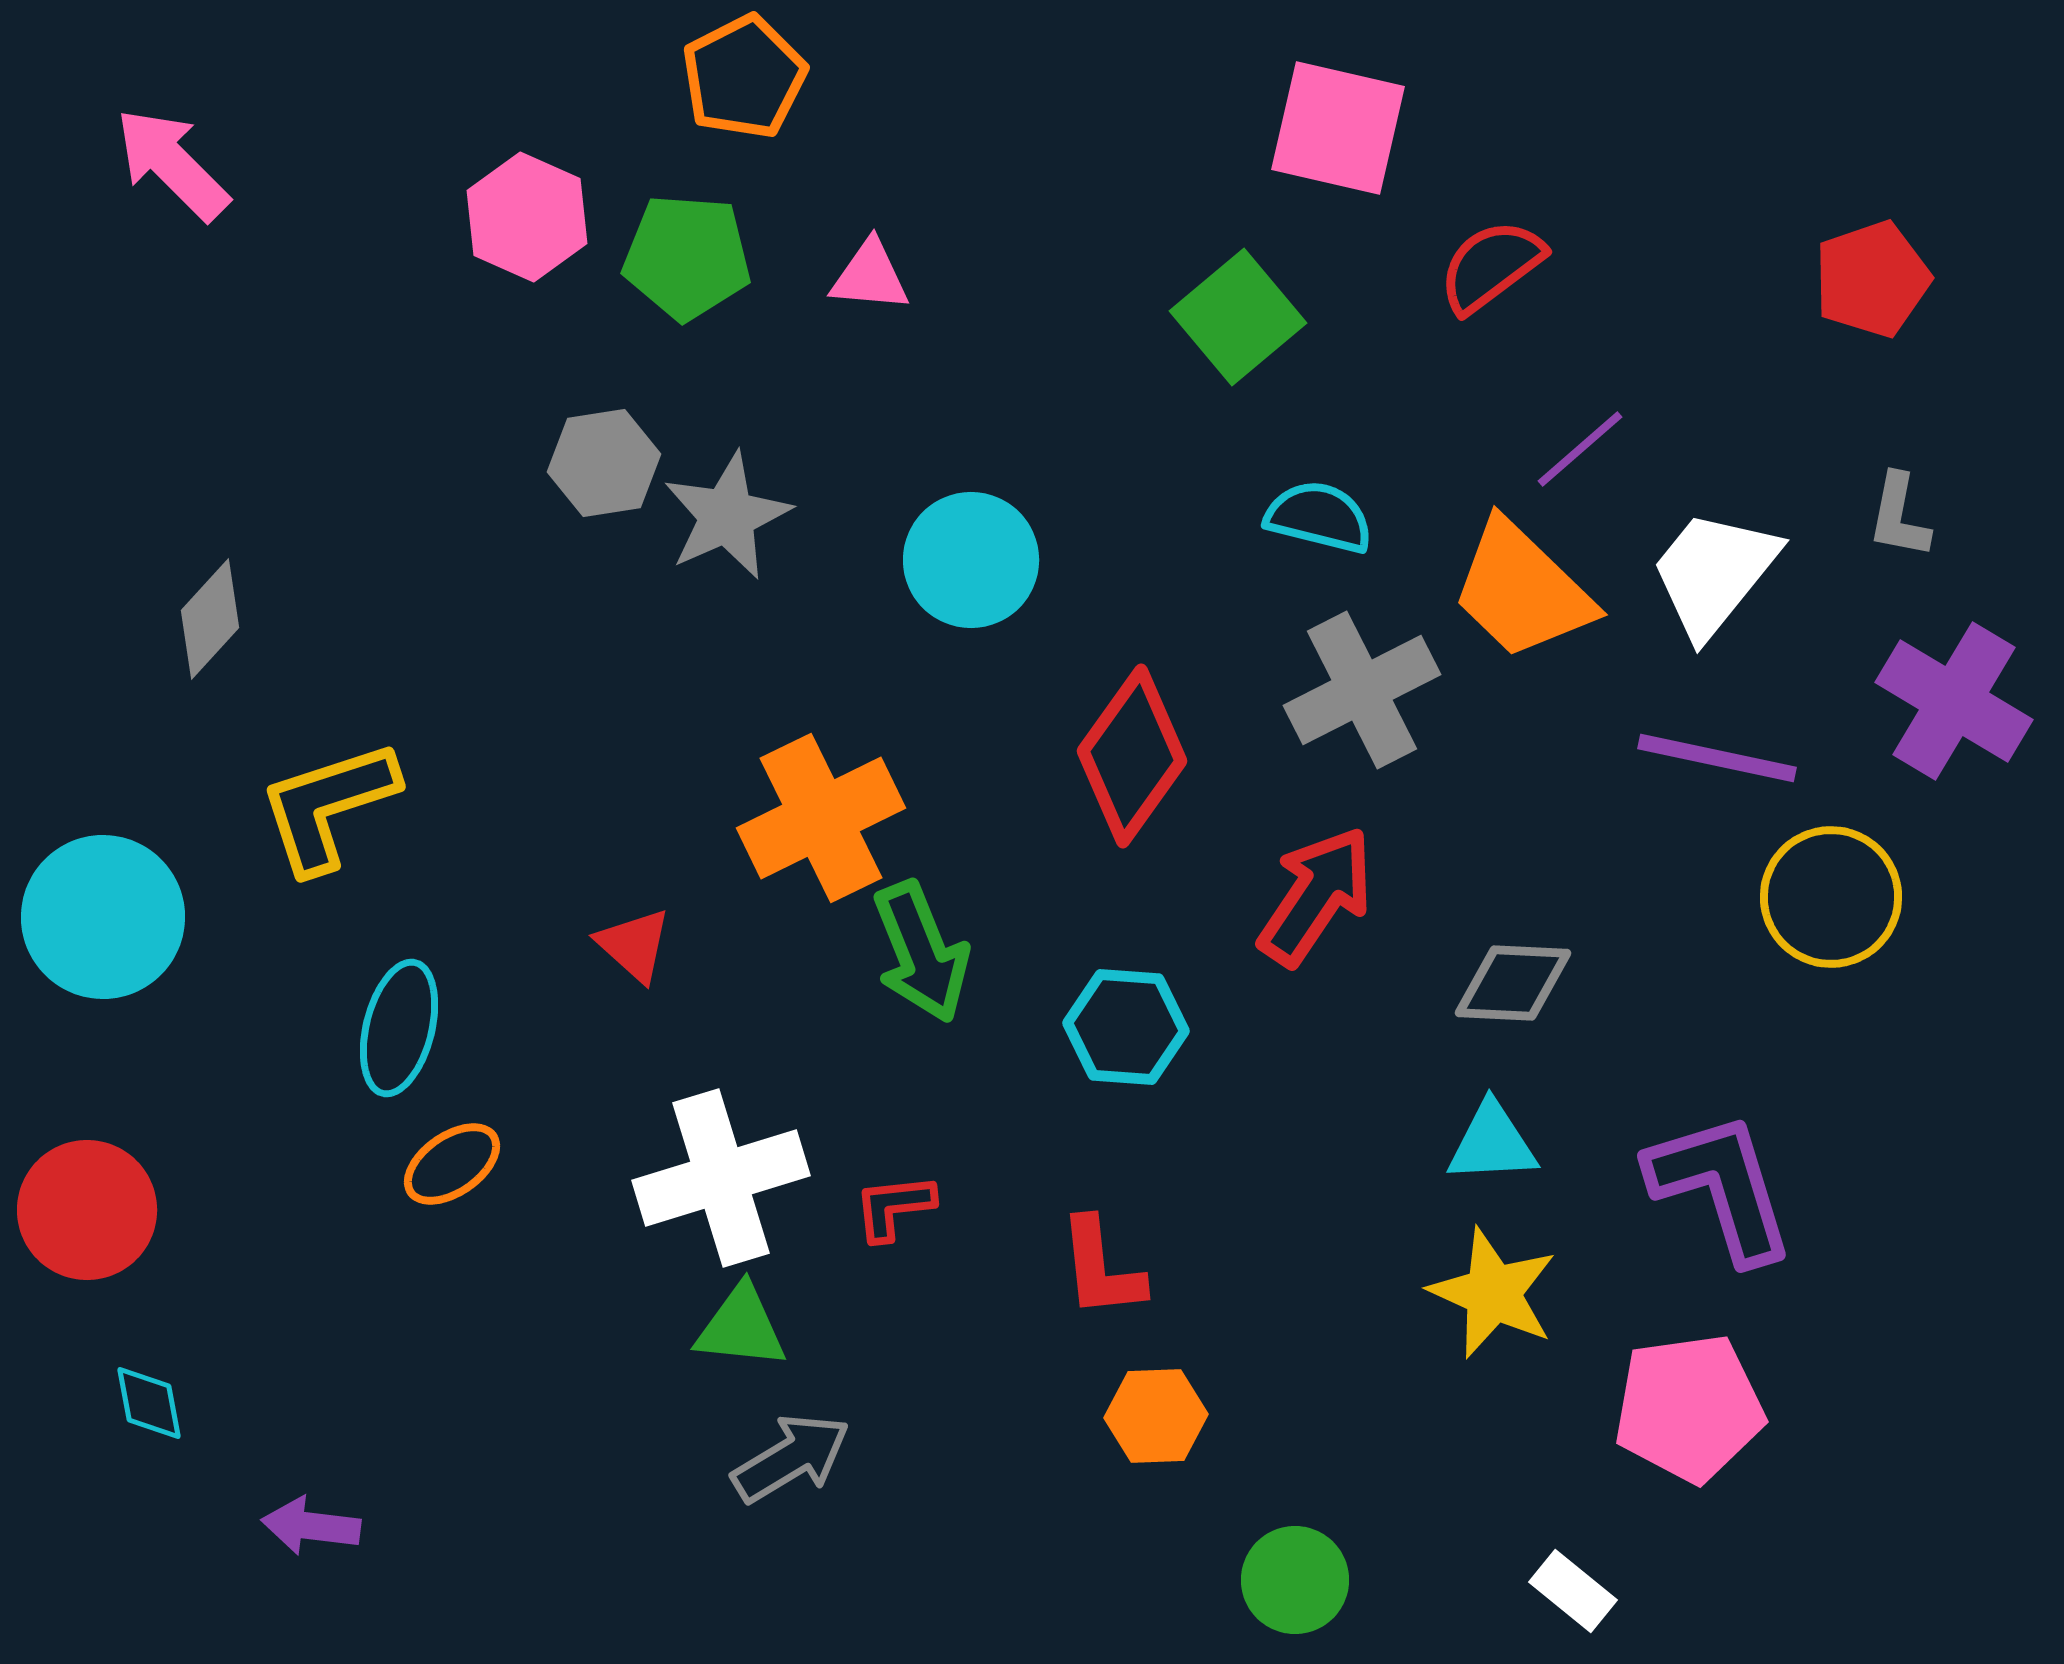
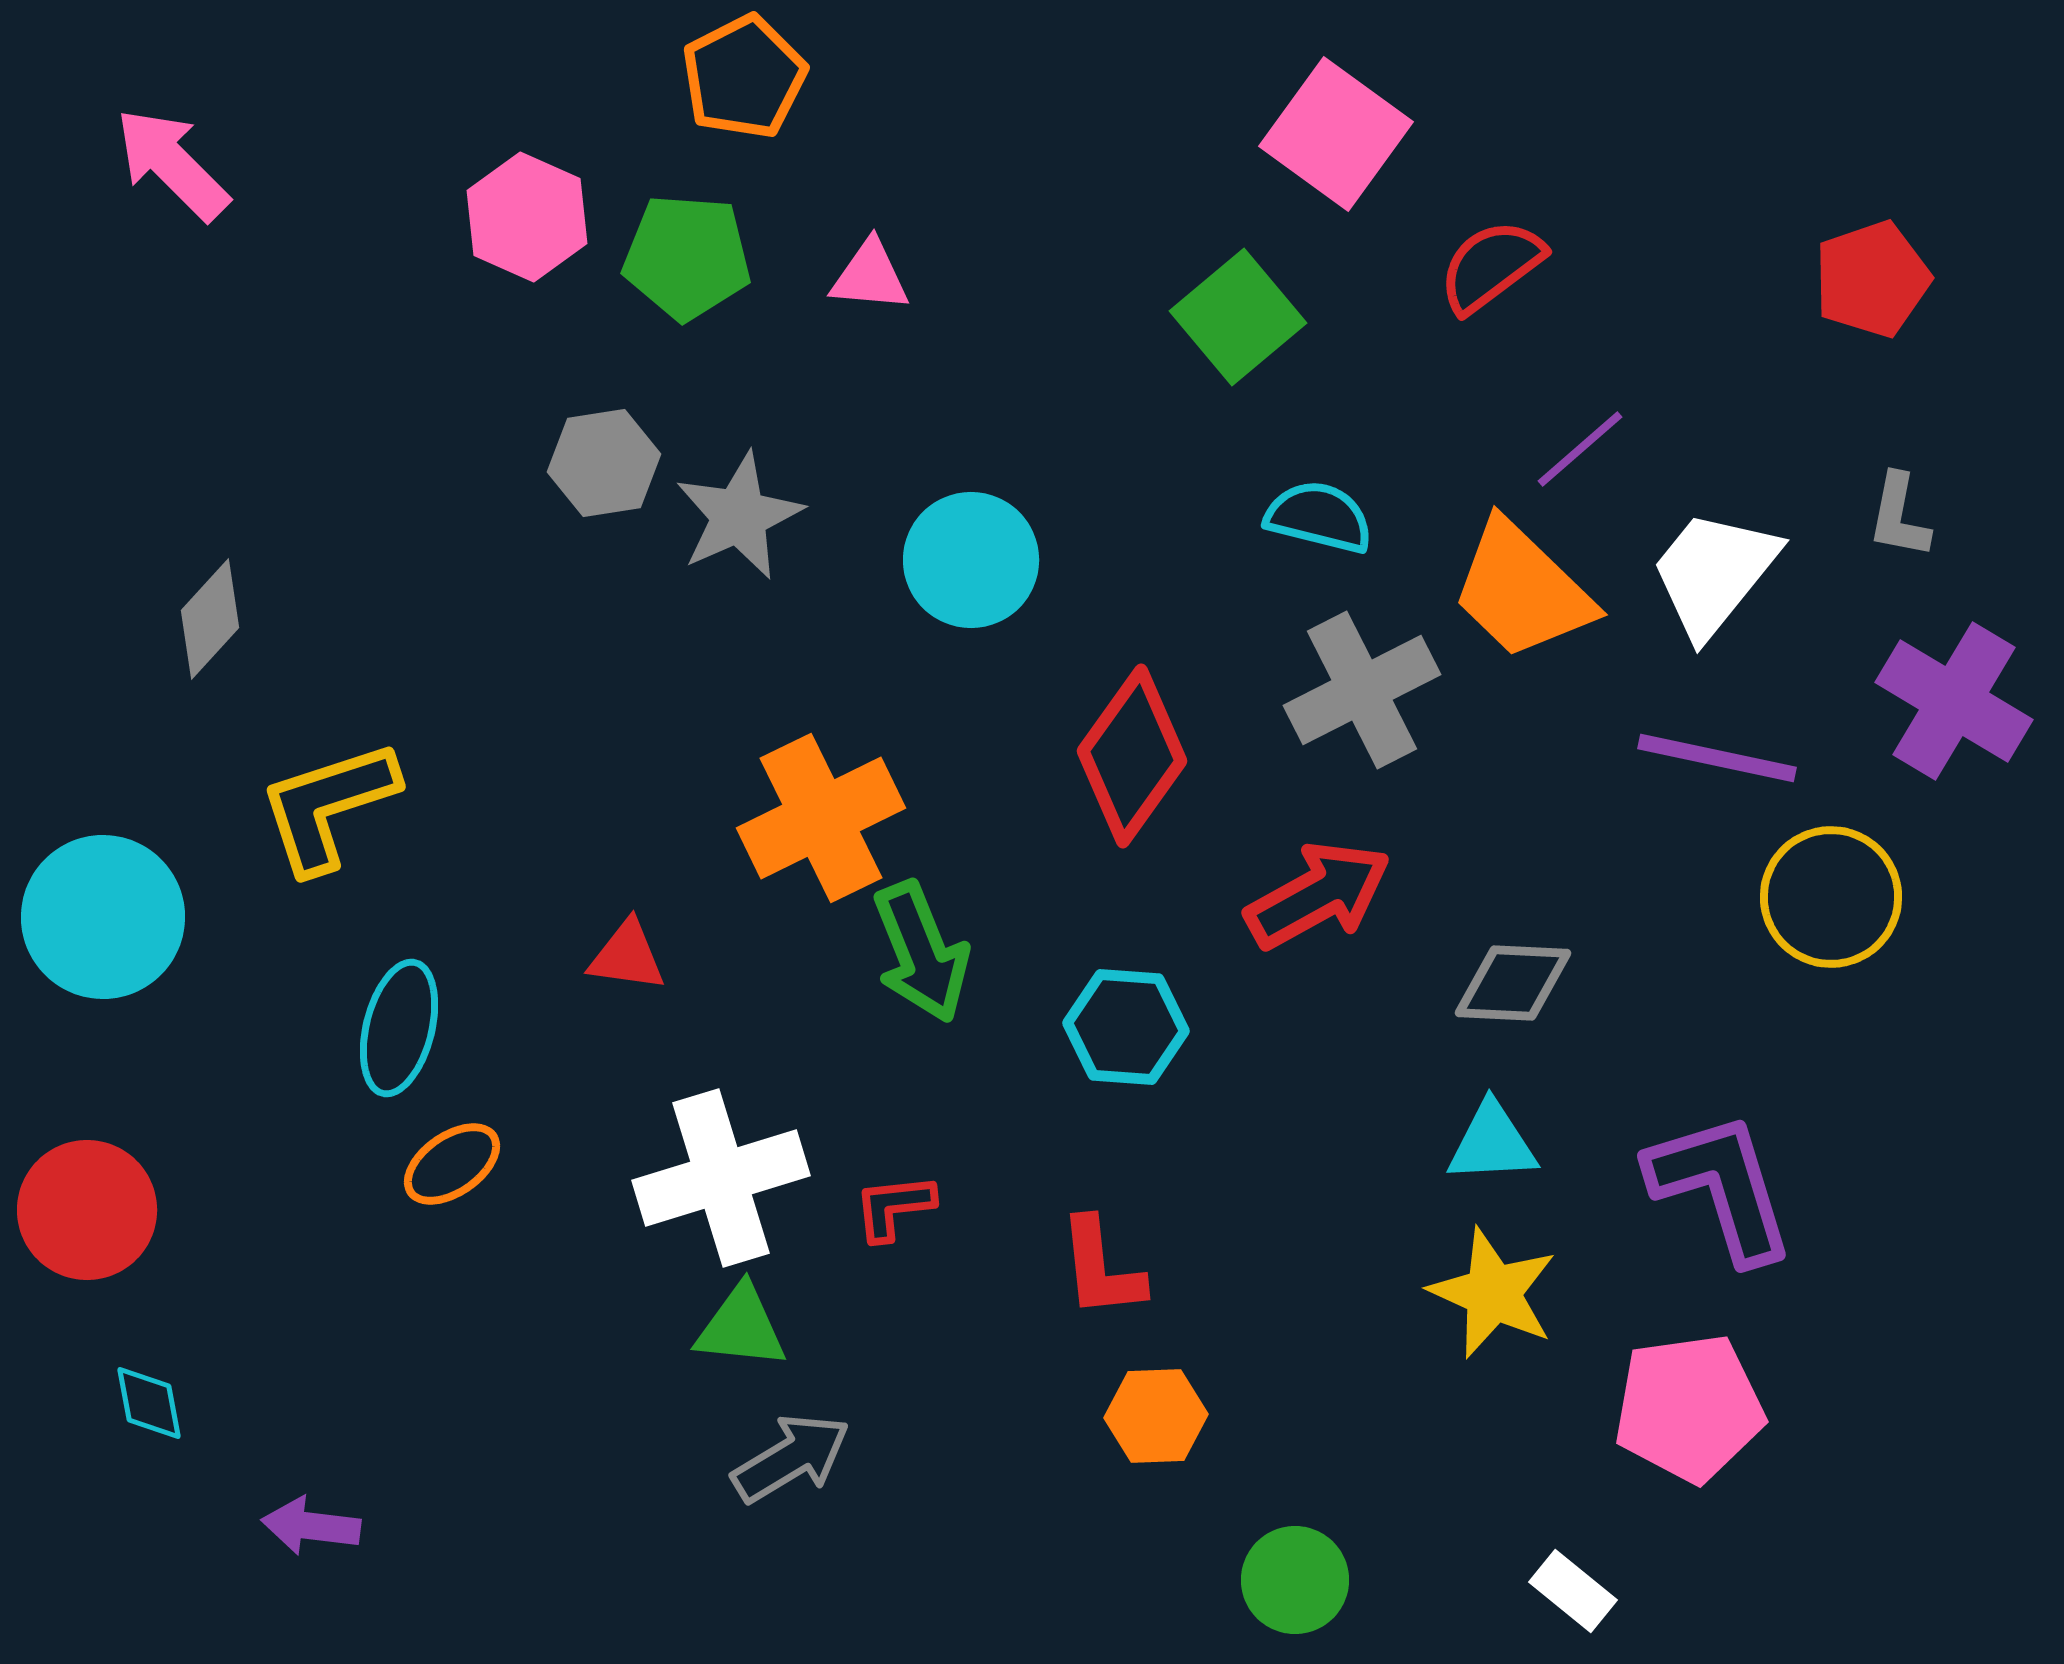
pink square at (1338, 128): moved 2 px left, 6 px down; rotated 23 degrees clockwise
gray star at (727, 516): moved 12 px right
red arrow at (1316, 896): moved 2 px right, 1 px up; rotated 27 degrees clockwise
red triangle at (634, 945): moved 7 px left, 11 px down; rotated 34 degrees counterclockwise
